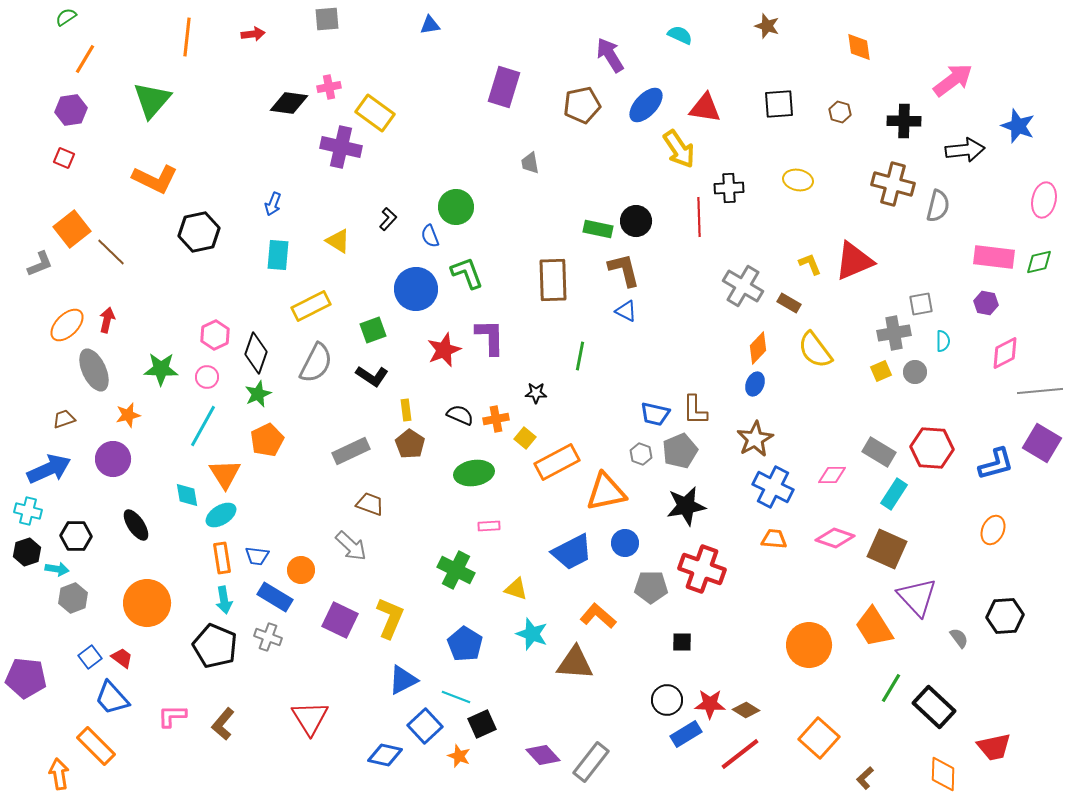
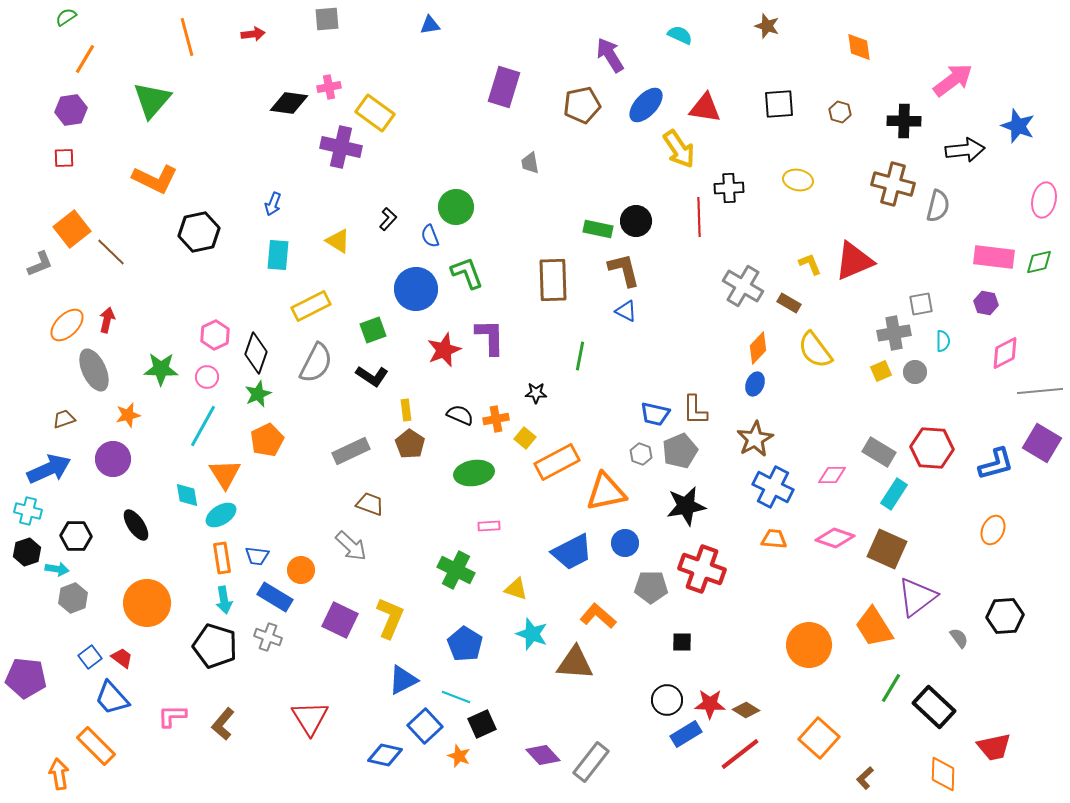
orange line at (187, 37): rotated 21 degrees counterclockwise
red square at (64, 158): rotated 25 degrees counterclockwise
purple triangle at (917, 597): rotated 36 degrees clockwise
black pentagon at (215, 646): rotated 6 degrees counterclockwise
